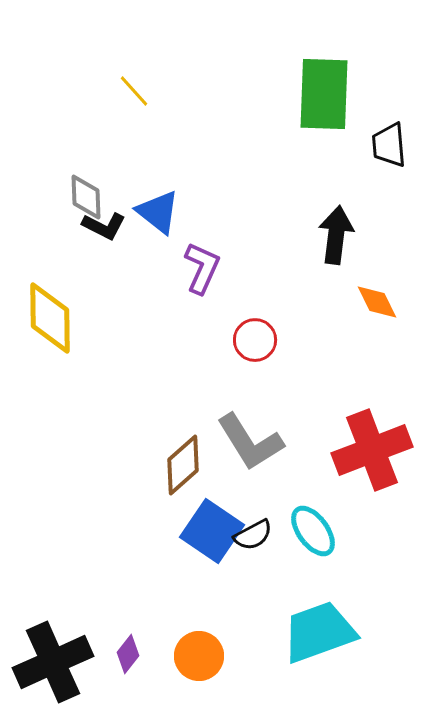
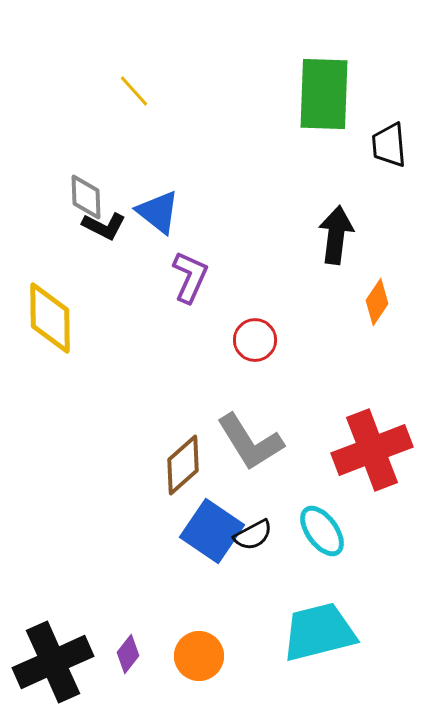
purple L-shape: moved 12 px left, 9 px down
orange diamond: rotated 60 degrees clockwise
cyan ellipse: moved 9 px right
cyan trapezoid: rotated 6 degrees clockwise
